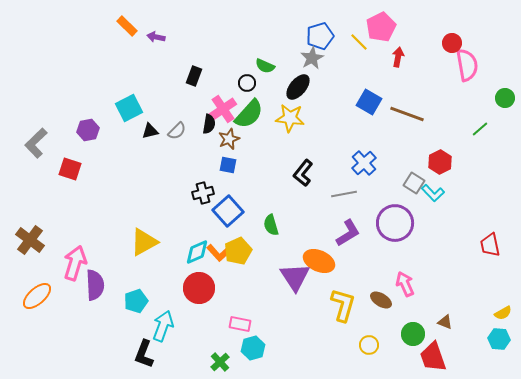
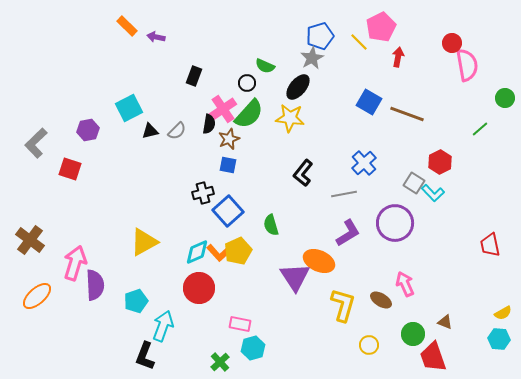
black L-shape at (144, 354): moved 1 px right, 2 px down
